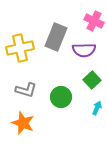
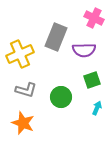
pink cross: moved 3 px up
yellow cross: moved 6 px down; rotated 12 degrees counterclockwise
green square: rotated 24 degrees clockwise
